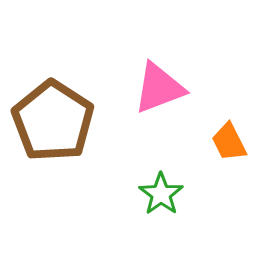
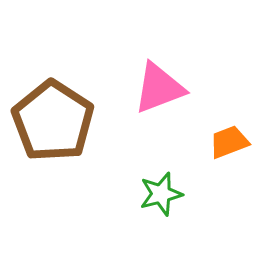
orange trapezoid: rotated 96 degrees clockwise
green star: rotated 21 degrees clockwise
